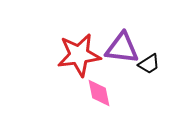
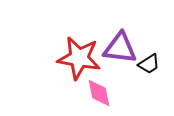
purple triangle: moved 2 px left
red star: moved 3 px down; rotated 18 degrees clockwise
